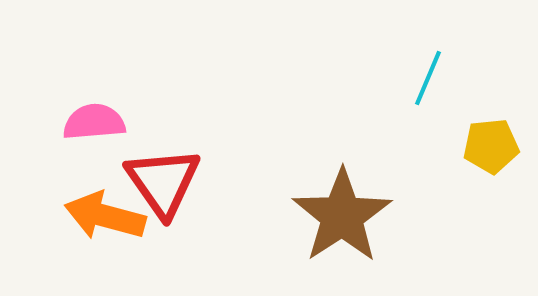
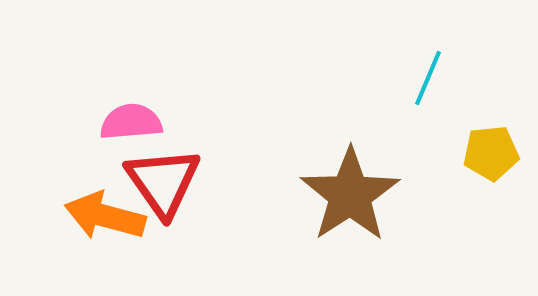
pink semicircle: moved 37 px right
yellow pentagon: moved 7 px down
brown star: moved 8 px right, 21 px up
